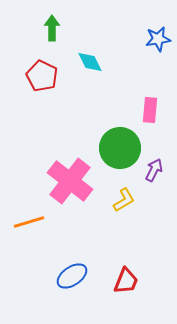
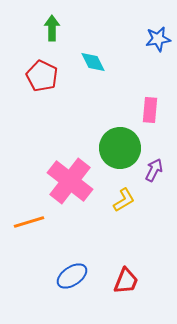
cyan diamond: moved 3 px right
